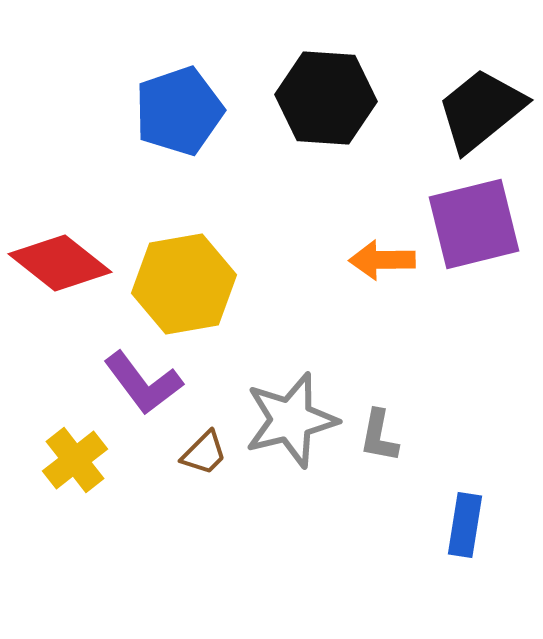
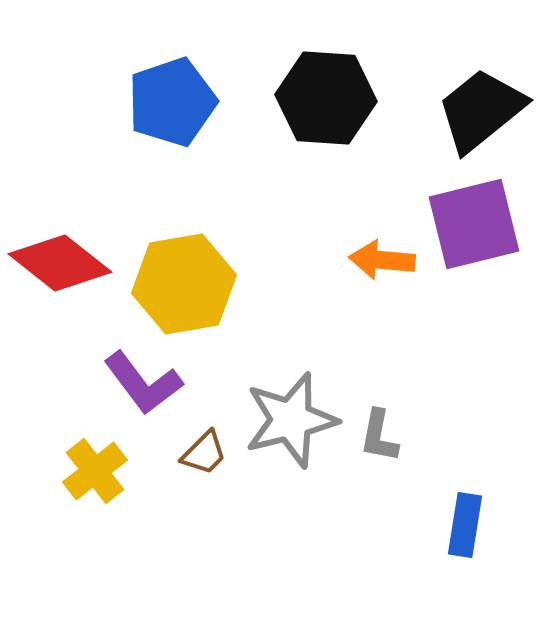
blue pentagon: moved 7 px left, 9 px up
orange arrow: rotated 6 degrees clockwise
yellow cross: moved 20 px right, 11 px down
